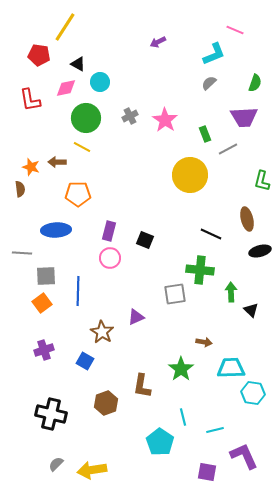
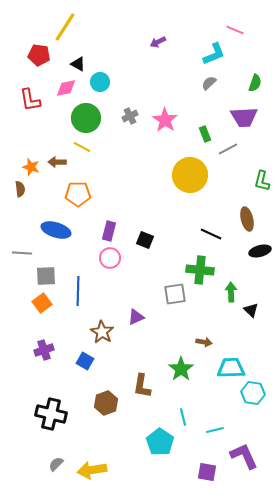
blue ellipse at (56, 230): rotated 20 degrees clockwise
